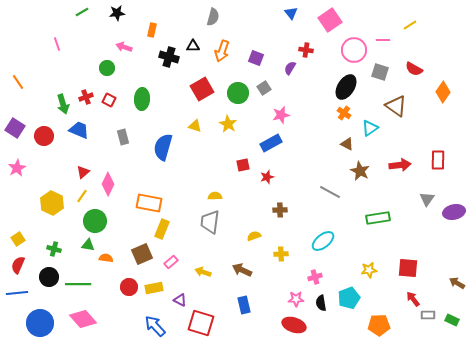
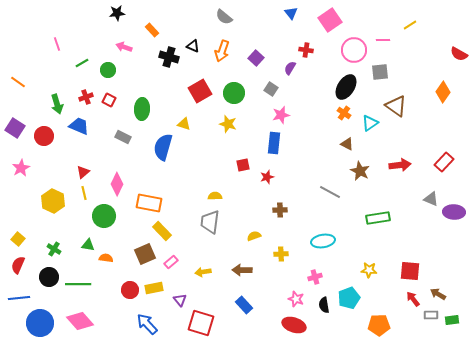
green line at (82, 12): moved 51 px down
gray semicircle at (213, 17): moved 11 px right; rotated 114 degrees clockwise
orange rectangle at (152, 30): rotated 56 degrees counterclockwise
black triangle at (193, 46): rotated 24 degrees clockwise
purple square at (256, 58): rotated 21 degrees clockwise
green circle at (107, 68): moved 1 px right, 2 px down
red semicircle at (414, 69): moved 45 px right, 15 px up
gray square at (380, 72): rotated 24 degrees counterclockwise
orange line at (18, 82): rotated 21 degrees counterclockwise
gray square at (264, 88): moved 7 px right, 1 px down; rotated 24 degrees counterclockwise
red square at (202, 89): moved 2 px left, 2 px down
green circle at (238, 93): moved 4 px left
green ellipse at (142, 99): moved 10 px down
green arrow at (63, 104): moved 6 px left
yellow star at (228, 124): rotated 12 degrees counterclockwise
yellow triangle at (195, 126): moved 11 px left, 2 px up
cyan triangle at (370, 128): moved 5 px up
blue trapezoid at (79, 130): moved 4 px up
gray rectangle at (123, 137): rotated 49 degrees counterclockwise
blue rectangle at (271, 143): moved 3 px right; rotated 55 degrees counterclockwise
red rectangle at (438, 160): moved 6 px right, 2 px down; rotated 42 degrees clockwise
pink star at (17, 168): moved 4 px right
pink diamond at (108, 184): moved 9 px right
yellow line at (82, 196): moved 2 px right, 3 px up; rotated 48 degrees counterclockwise
gray triangle at (427, 199): moved 4 px right; rotated 42 degrees counterclockwise
yellow hexagon at (52, 203): moved 1 px right, 2 px up
purple ellipse at (454, 212): rotated 15 degrees clockwise
green circle at (95, 221): moved 9 px right, 5 px up
yellow rectangle at (162, 229): moved 2 px down; rotated 66 degrees counterclockwise
yellow square at (18, 239): rotated 16 degrees counterclockwise
cyan ellipse at (323, 241): rotated 30 degrees clockwise
green cross at (54, 249): rotated 16 degrees clockwise
brown square at (142, 254): moved 3 px right
red square at (408, 268): moved 2 px right, 3 px down
brown arrow at (242, 270): rotated 24 degrees counterclockwise
yellow star at (369, 270): rotated 14 degrees clockwise
yellow arrow at (203, 272): rotated 28 degrees counterclockwise
brown arrow at (457, 283): moved 19 px left, 11 px down
red circle at (129, 287): moved 1 px right, 3 px down
blue line at (17, 293): moved 2 px right, 5 px down
pink star at (296, 299): rotated 21 degrees clockwise
purple triangle at (180, 300): rotated 24 degrees clockwise
black semicircle at (321, 303): moved 3 px right, 2 px down
blue rectangle at (244, 305): rotated 30 degrees counterclockwise
gray rectangle at (428, 315): moved 3 px right
pink diamond at (83, 319): moved 3 px left, 2 px down
green rectangle at (452, 320): rotated 32 degrees counterclockwise
blue arrow at (155, 326): moved 8 px left, 2 px up
